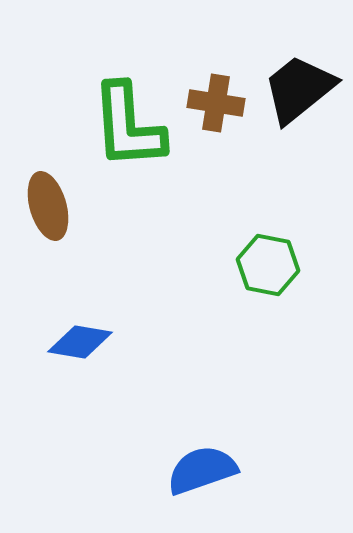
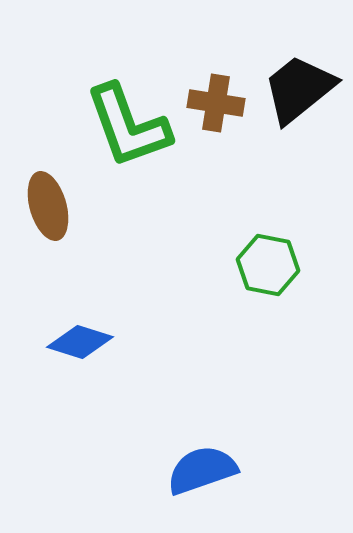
green L-shape: rotated 16 degrees counterclockwise
blue diamond: rotated 8 degrees clockwise
